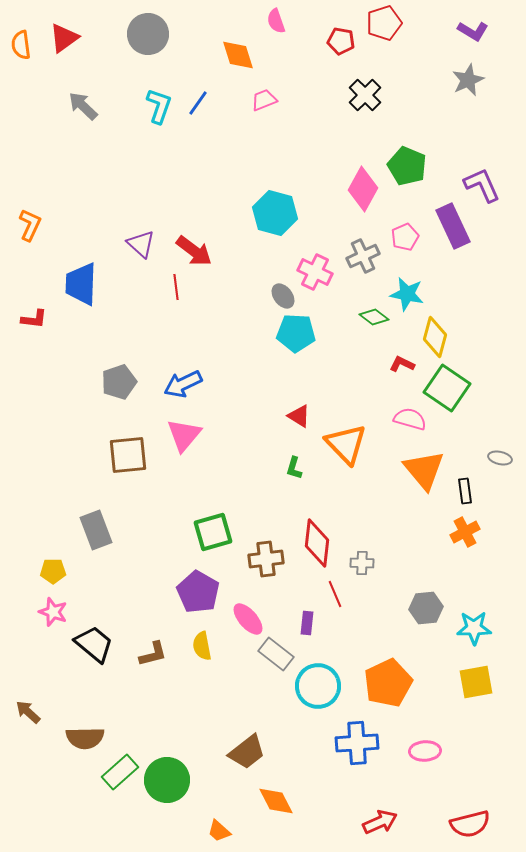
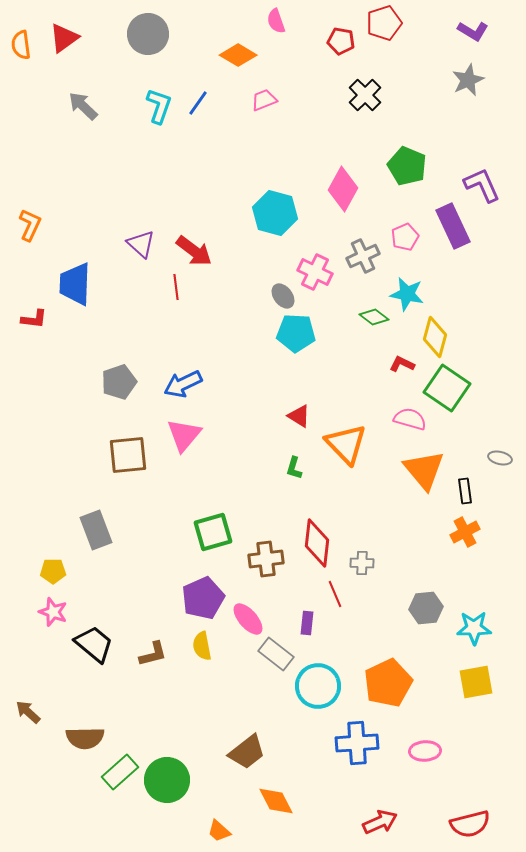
orange diamond at (238, 55): rotated 42 degrees counterclockwise
pink diamond at (363, 189): moved 20 px left
blue trapezoid at (81, 284): moved 6 px left
purple pentagon at (198, 592): moved 5 px right, 6 px down; rotated 18 degrees clockwise
